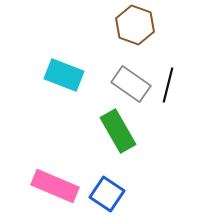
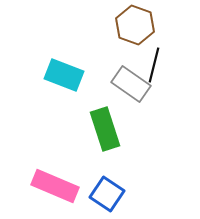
black line: moved 14 px left, 20 px up
green rectangle: moved 13 px left, 2 px up; rotated 12 degrees clockwise
